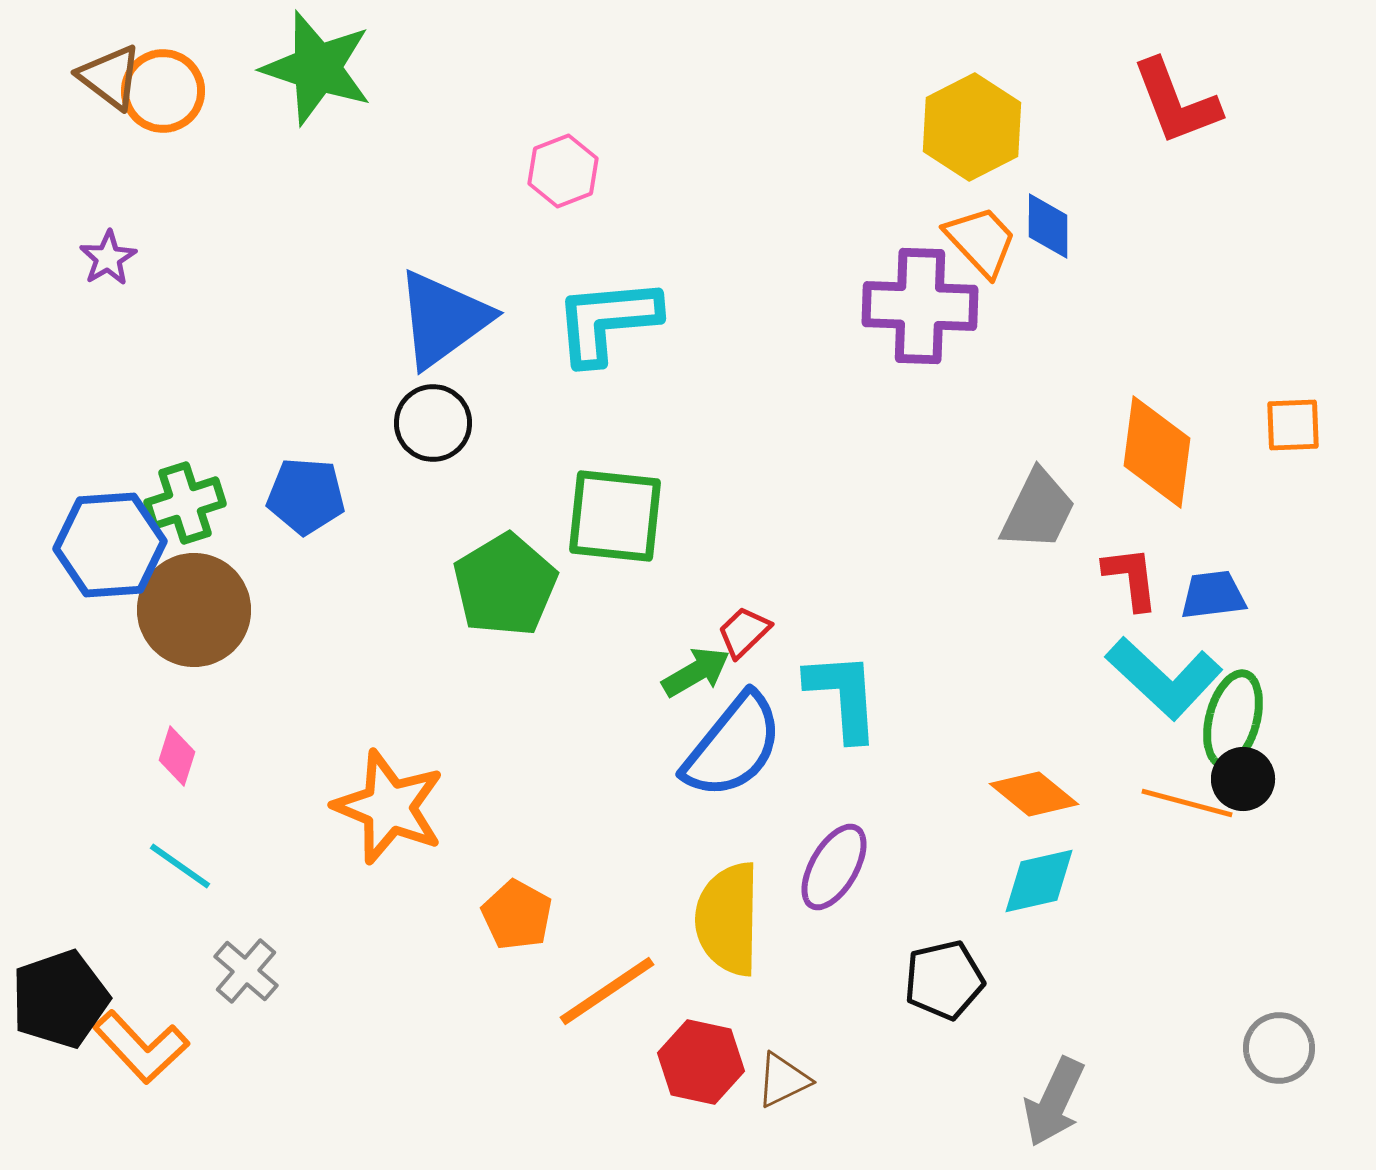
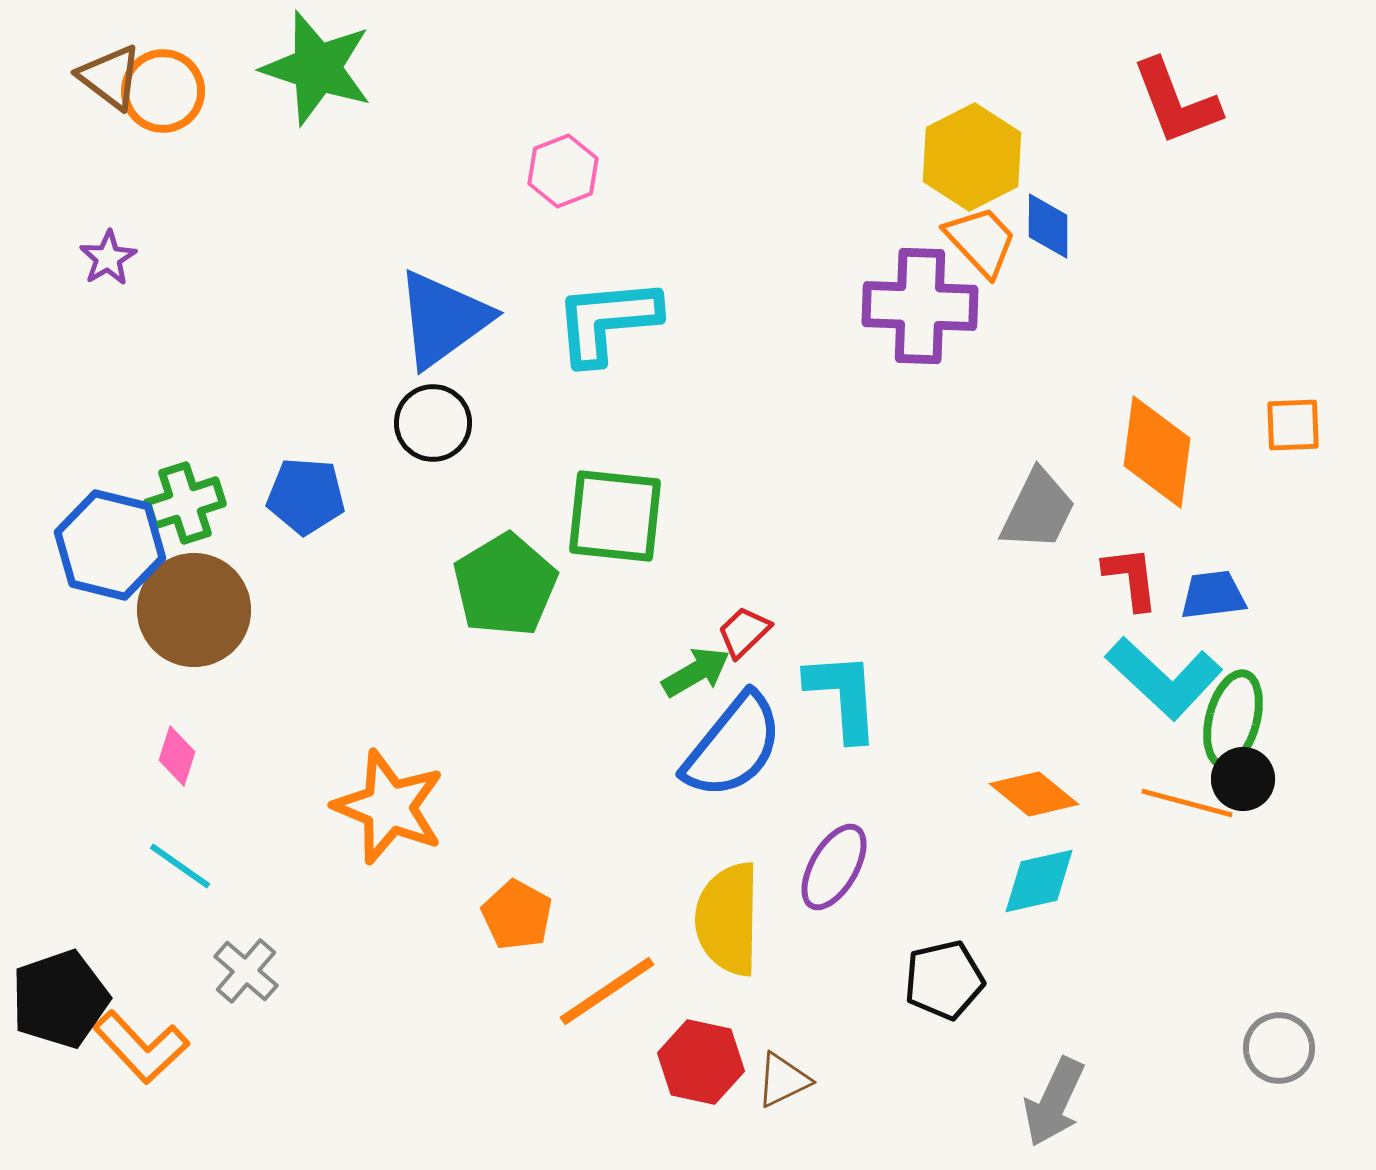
yellow hexagon at (972, 127): moved 30 px down
blue hexagon at (110, 545): rotated 18 degrees clockwise
